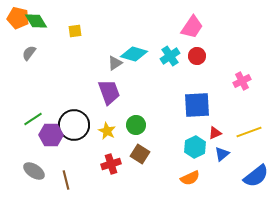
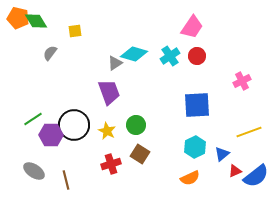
gray semicircle: moved 21 px right
red triangle: moved 20 px right, 38 px down
